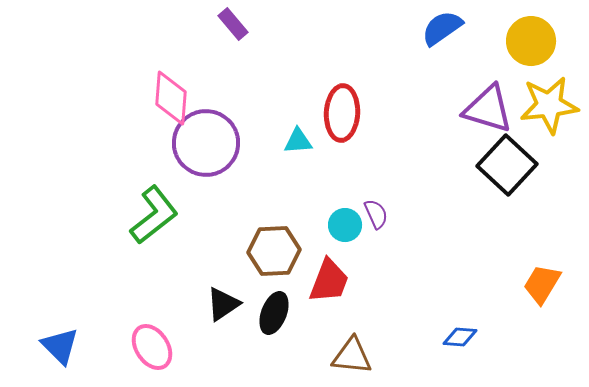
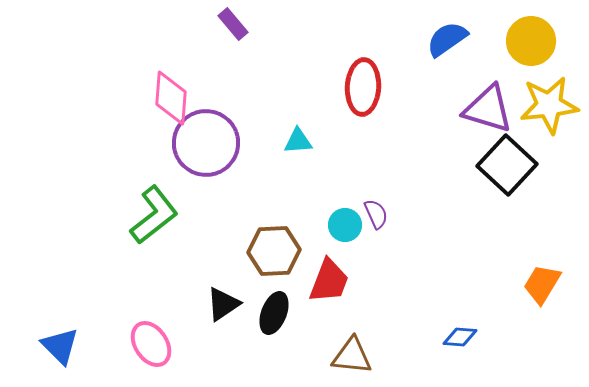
blue semicircle: moved 5 px right, 11 px down
red ellipse: moved 21 px right, 26 px up
pink ellipse: moved 1 px left, 3 px up
